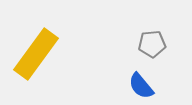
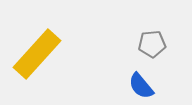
yellow rectangle: moved 1 px right; rotated 6 degrees clockwise
